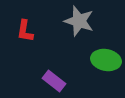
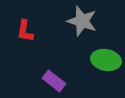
gray star: moved 3 px right
